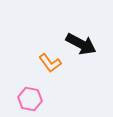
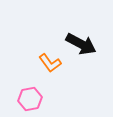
pink hexagon: rotated 20 degrees counterclockwise
